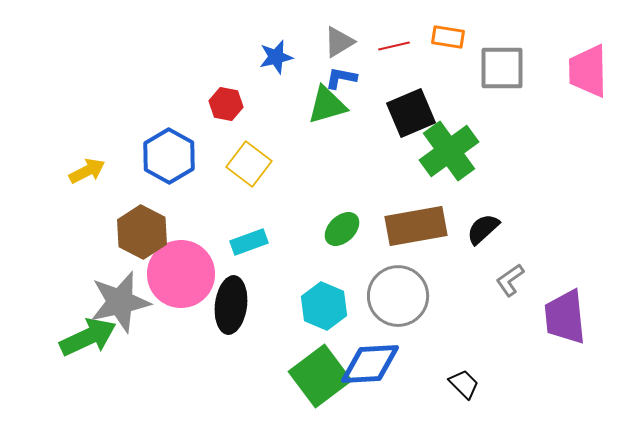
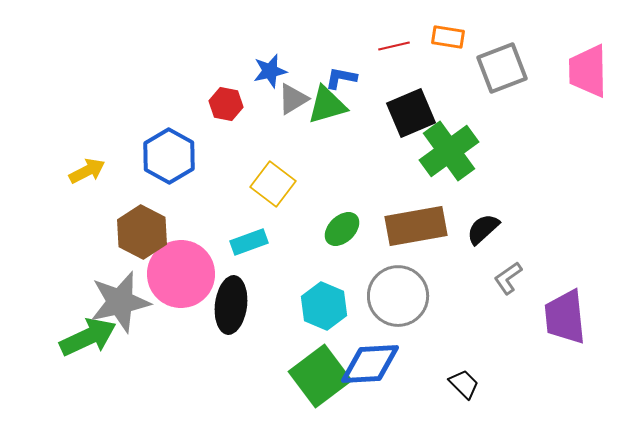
gray triangle: moved 46 px left, 57 px down
blue star: moved 6 px left, 14 px down
gray square: rotated 21 degrees counterclockwise
yellow square: moved 24 px right, 20 px down
gray L-shape: moved 2 px left, 2 px up
